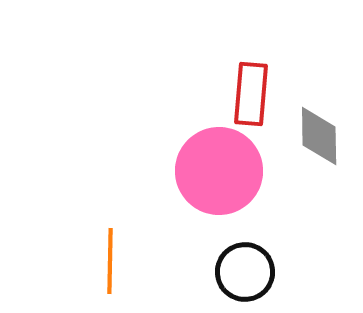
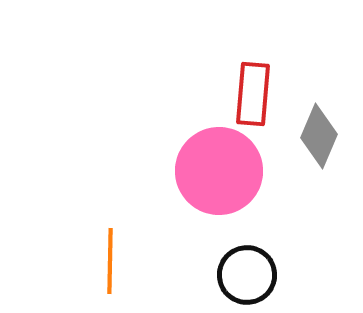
red rectangle: moved 2 px right
gray diamond: rotated 24 degrees clockwise
black circle: moved 2 px right, 3 px down
